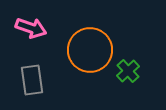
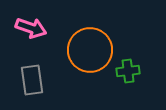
green cross: rotated 35 degrees clockwise
